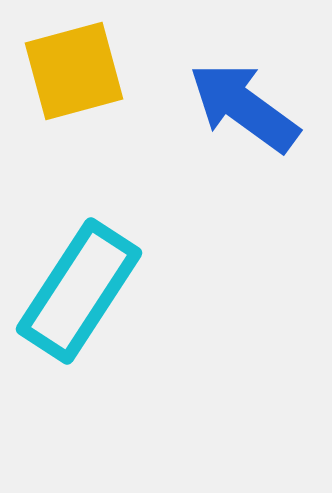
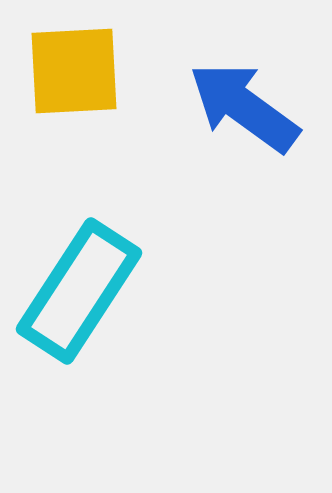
yellow square: rotated 12 degrees clockwise
